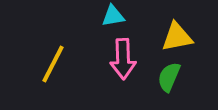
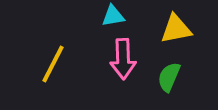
yellow triangle: moved 1 px left, 8 px up
